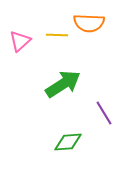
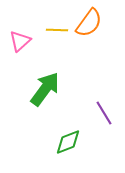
orange semicircle: rotated 56 degrees counterclockwise
yellow line: moved 5 px up
green arrow: moved 18 px left, 5 px down; rotated 21 degrees counterclockwise
green diamond: rotated 16 degrees counterclockwise
